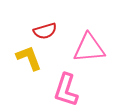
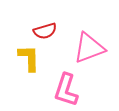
pink triangle: rotated 16 degrees counterclockwise
yellow L-shape: rotated 20 degrees clockwise
